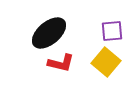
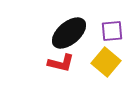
black ellipse: moved 20 px right
